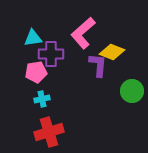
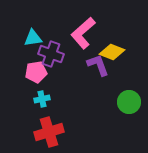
purple cross: rotated 20 degrees clockwise
purple L-shape: rotated 25 degrees counterclockwise
green circle: moved 3 px left, 11 px down
